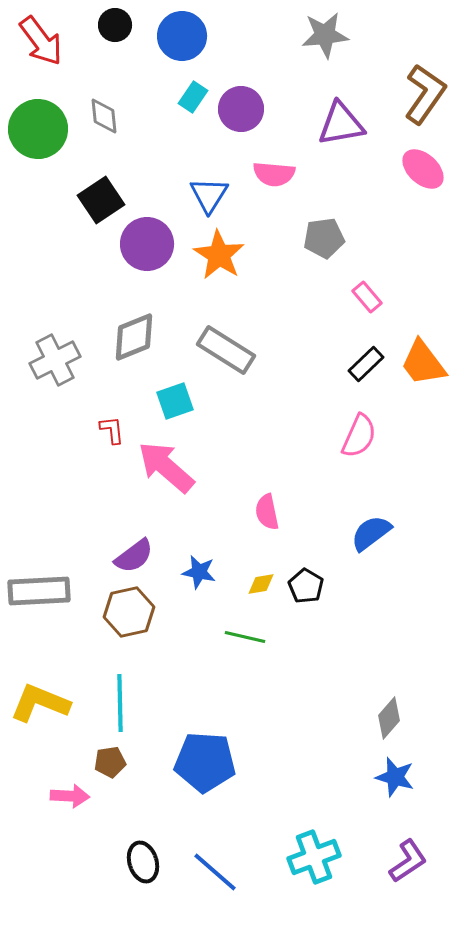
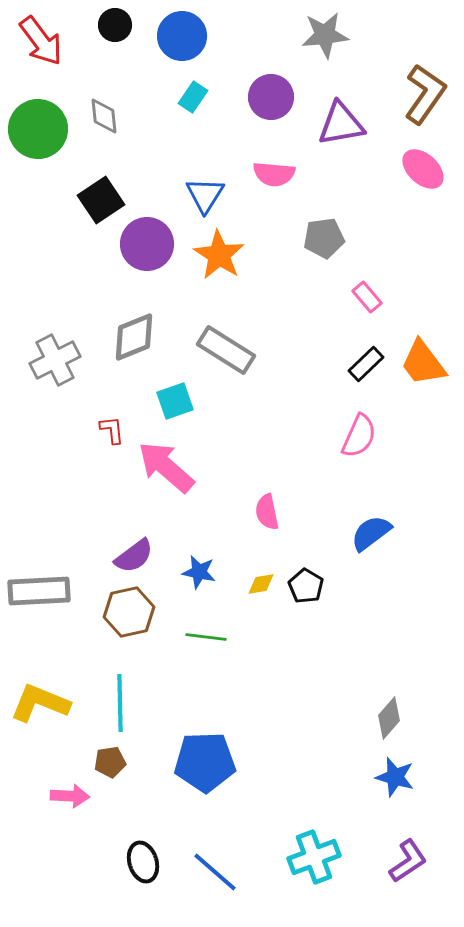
purple circle at (241, 109): moved 30 px right, 12 px up
blue triangle at (209, 195): moved 4 px left
green line at (245, 637): moved 39 px left; rotated 6 degrees counterclockwise
blue pentagon at (205, 762): rotated 6 degrees counterclockwise
